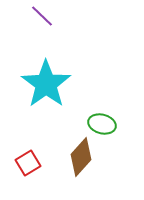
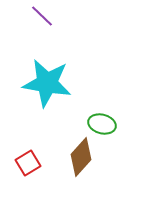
cyan star: moved 1 px right, 1 px up; rotated 27 degrees counterclockwise
